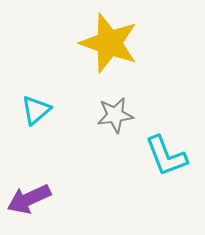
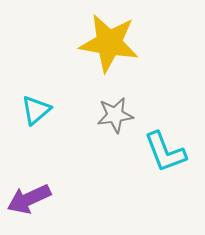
yellow star: rotated 10 degrees counterclockwise
cyan L-shape: moved 1 px left, 4 px up
